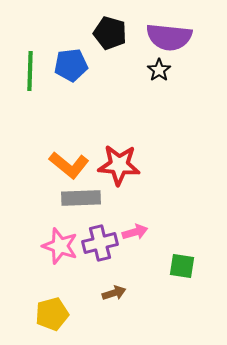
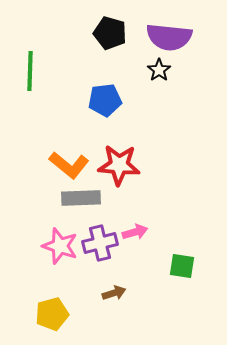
blue pentagon: moved 34 px right, 35 px down
